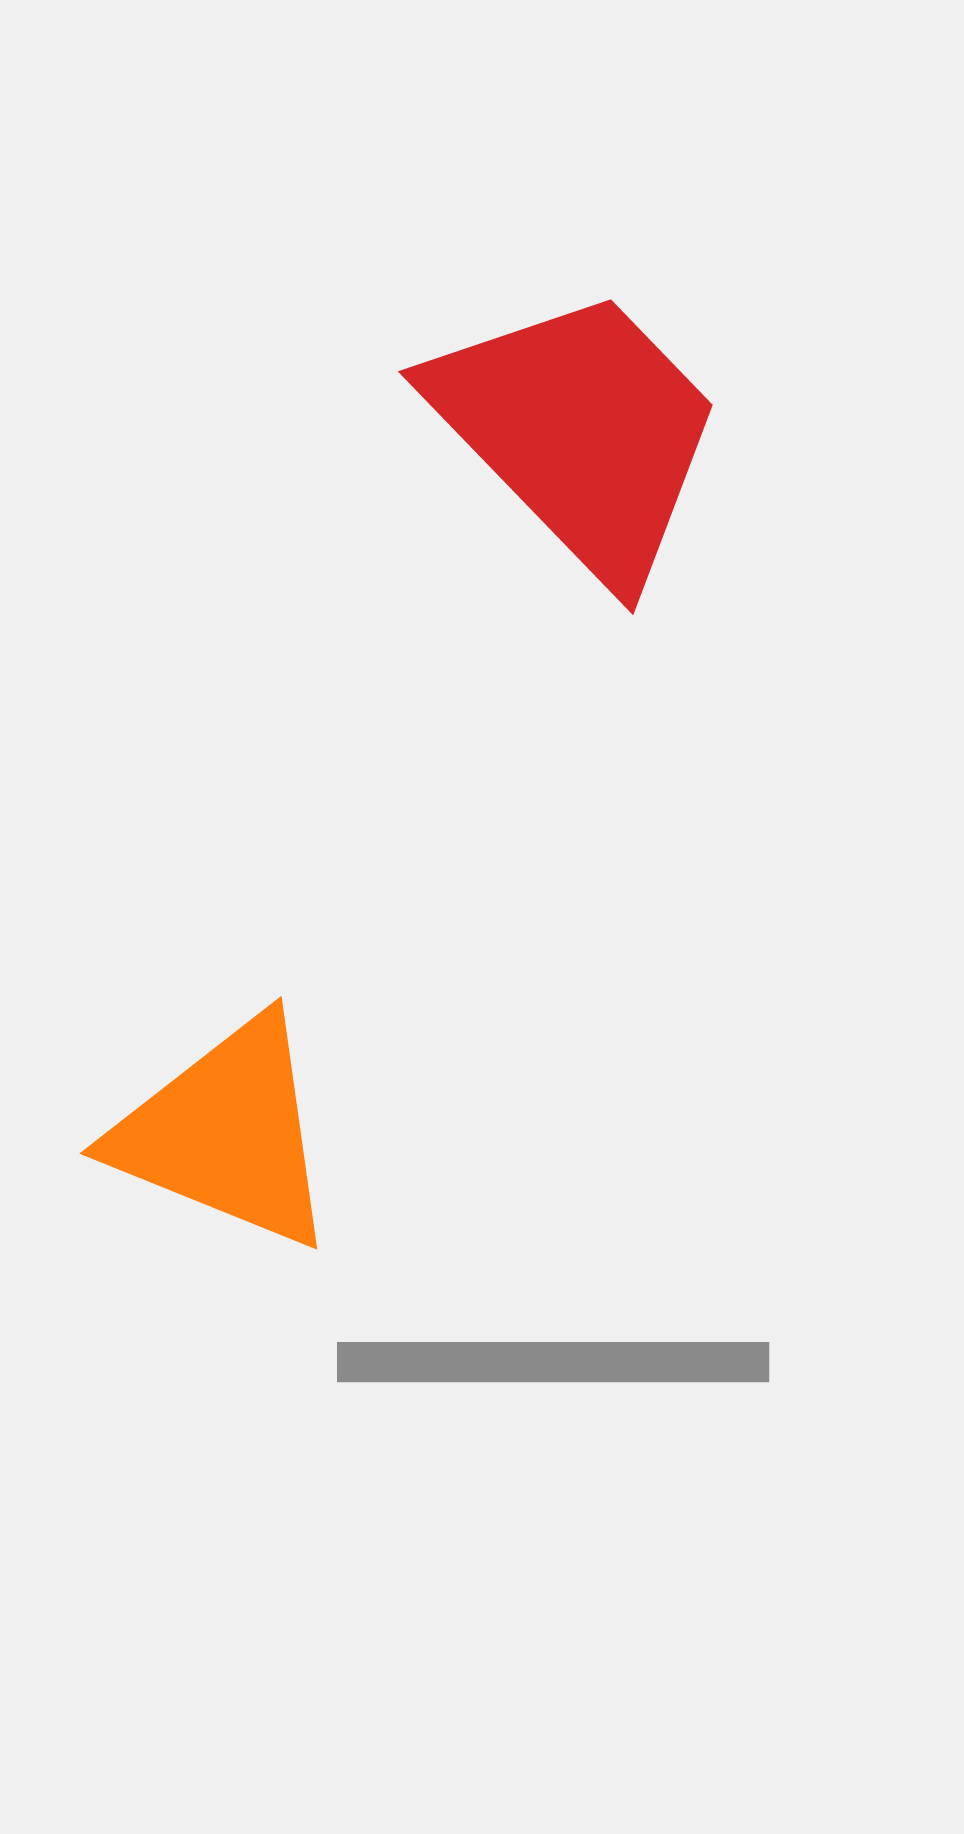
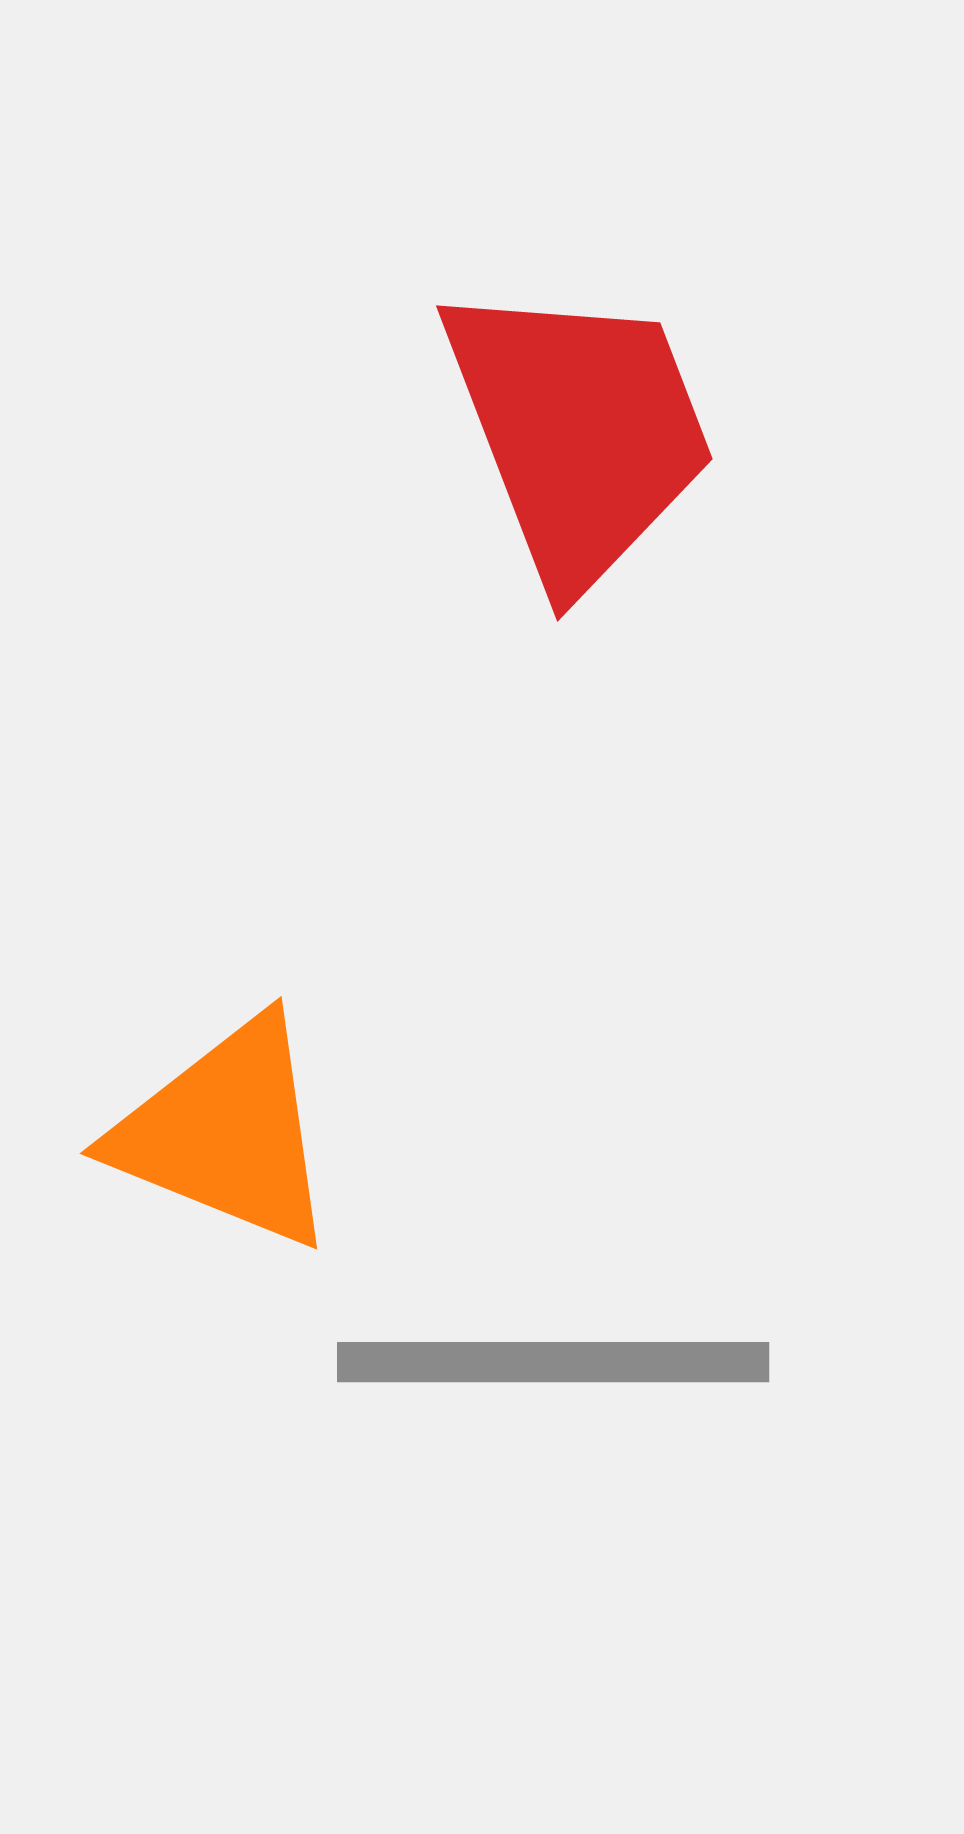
red trapezoid: rotated 23 degrees clockwise
